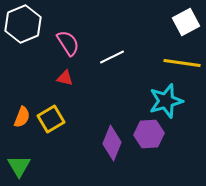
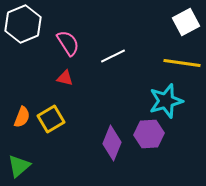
white line: moved 1 px right, 1 px up
green triangle: rotated 20 degrees clockwise
